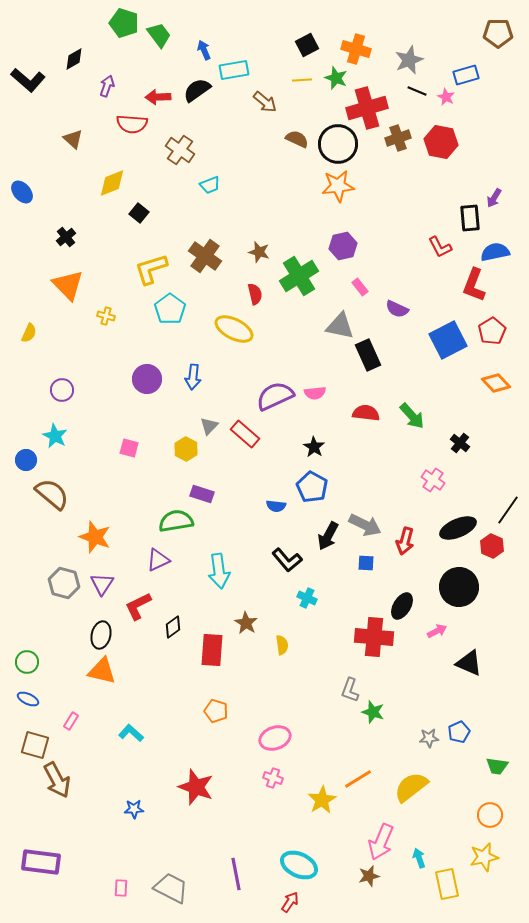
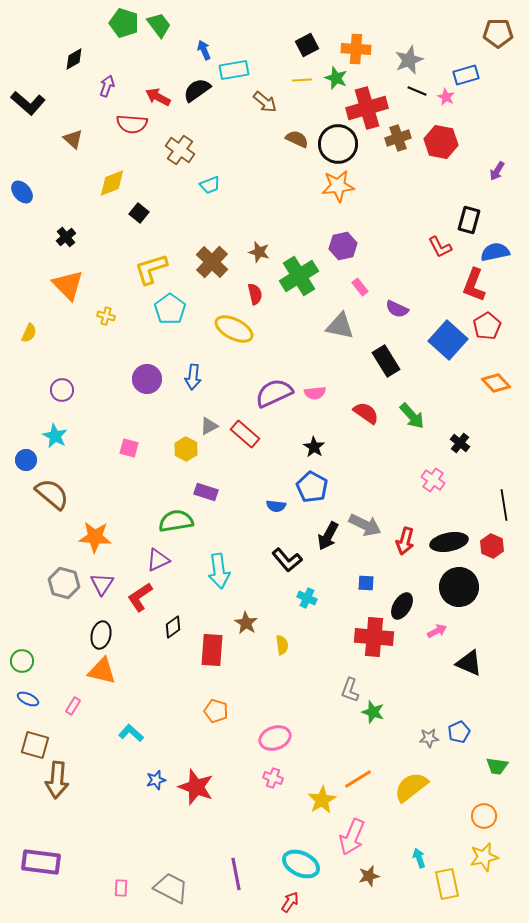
green trapezoid at (159, 35): moved 10 px up
orange cross at (356, 49): rotated 12 degrees counterclockwise
black L-shape at (28, 80): moved 23 px down
red arrow at (158, 97): rotated 30 degrees clockwise
purple arrow at (494, 198): moved 3 px right, 27 px up
black rectangle at (470, 218): moved 1 px left, 2 px down; rotated 20 degrees clockwise
brown cross at (205, 256): moved 7 px right, 6 px down; rotated 8 degrees clockwise
red pentagon at (492, 331): moved 5 px left, 5 px up
blue square at (448, 340): rotated 21 degrees counterclockwise
black rectangle at (368, 355): moved 18 px right, 6 px down; rotated 8 degrees counterclockwise
purple semicircle at (275, 396): moved 1 px left, 3 px up
red semicircle at (366, 413): rotated 28 degrees clockwise
gray triangle at (209, 426): rotated 18 degrees clockwise
purple rectangle at (202, 494): moved 4 px right, 2 px up
black line at (508, 510): moved 4 px left, 5 px up; rotated 44 degrees counterclockwise
black ellipse at (458, 528): moved 9 px left, 14 px down; rotated 12 degrees clockwise
orange star at (95, 537): rotated 16 degrees counterclockwise
blue square at (366, 563): moved 20 px down
red L-shape at (138, 606): moved 2 px right, 9 px up; rotated 8 degrees counterclockwise
green circle at (27, 662): moved 5 px left, 1 px up
pink rectangle at (71, 721): moved 2 px right, 15 px up
brown arrow at (57, 780): rotated 33 degrees clockwise
blue star at (134, 809): moved 22 px right, 29 px up; rotated 12 degrees counterclockwise
orange circle at (490, 815): moved 6 px left, 1 px down
pink arrow at (381, 842): moved 29 px left, 5 px up
cyan ellipse at (299, 865): moved 2 px right, 1 px up
